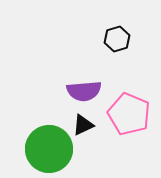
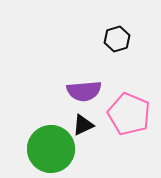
green circle: moved 2 px right
